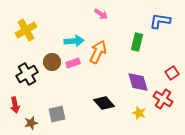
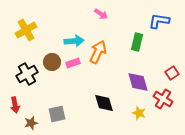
blue L-shape: moved 1 px left
black diamond: rotated 25 degrees clockwise
